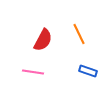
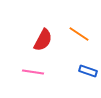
orange line: rotated 30 degrees counterclockwise
